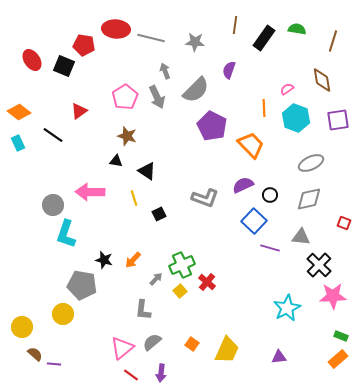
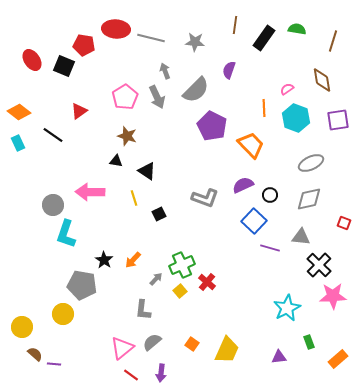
black star at (104, 260): rotated 18 degrees clockwise
green rectangle at (341, 336): moved 32 px left, 6 px down; rotated 48 degrees clockwise
